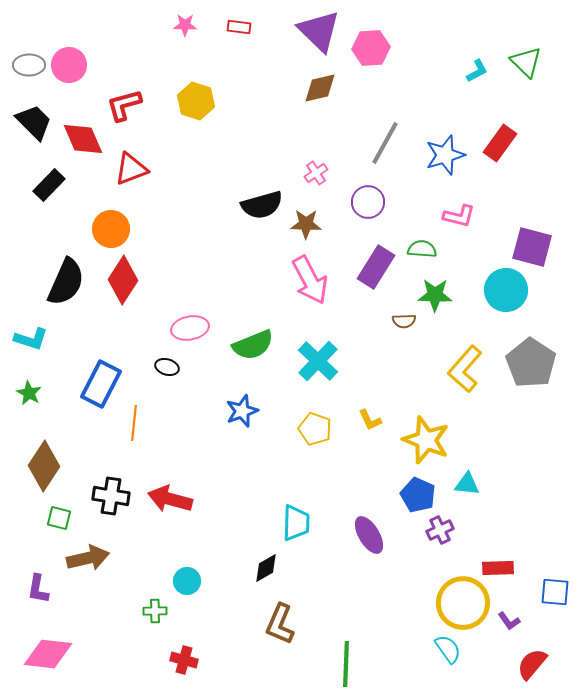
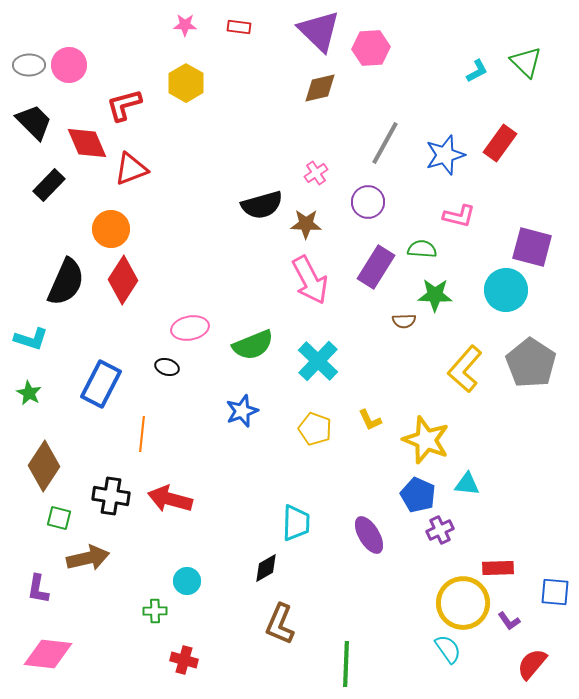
yellow hexagon at (196, 101): moved 10 px left, 18 px up; rotated 12 degrees clockwise
red diamond at (83, 139): moved 4 px right, 4 px down
orange line at (134, 423): moved 8 px right, 11 px down
